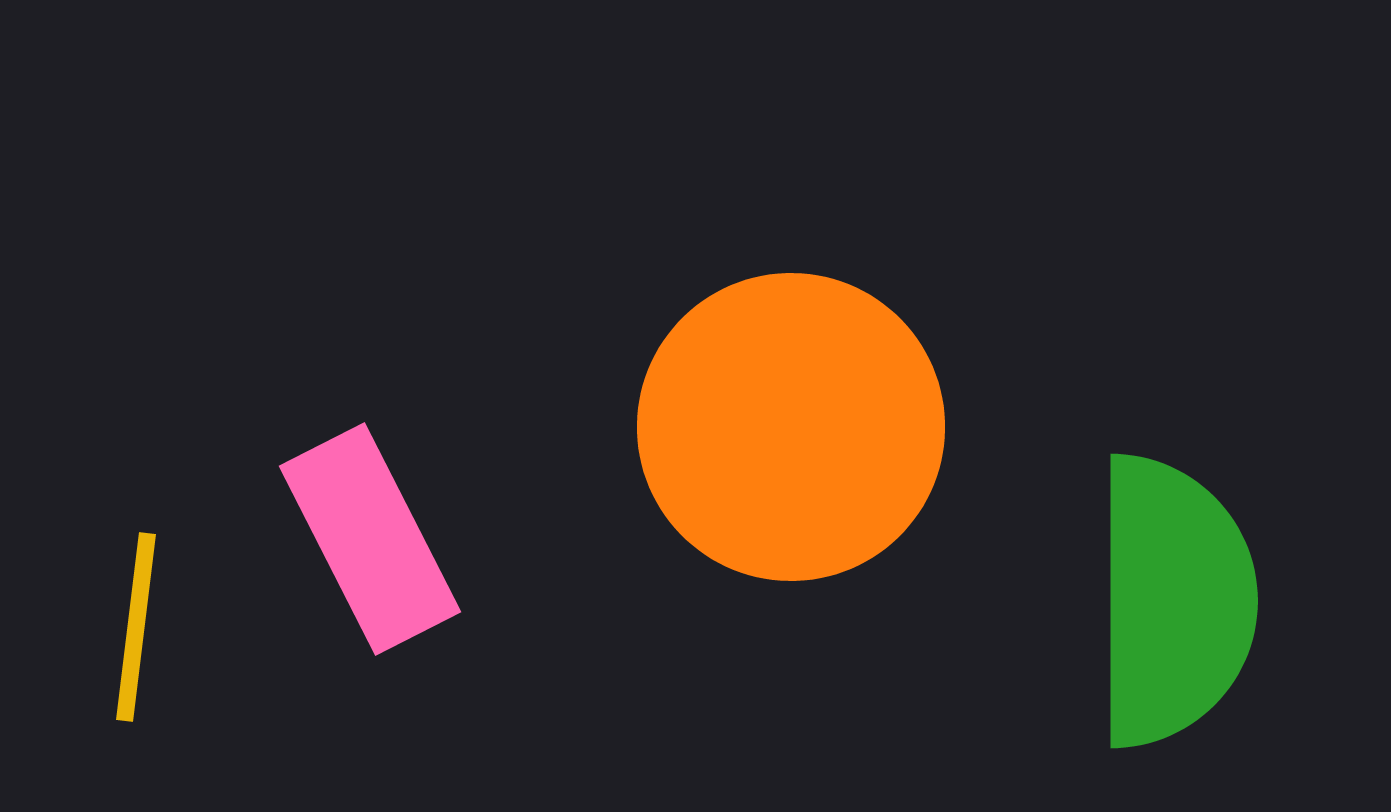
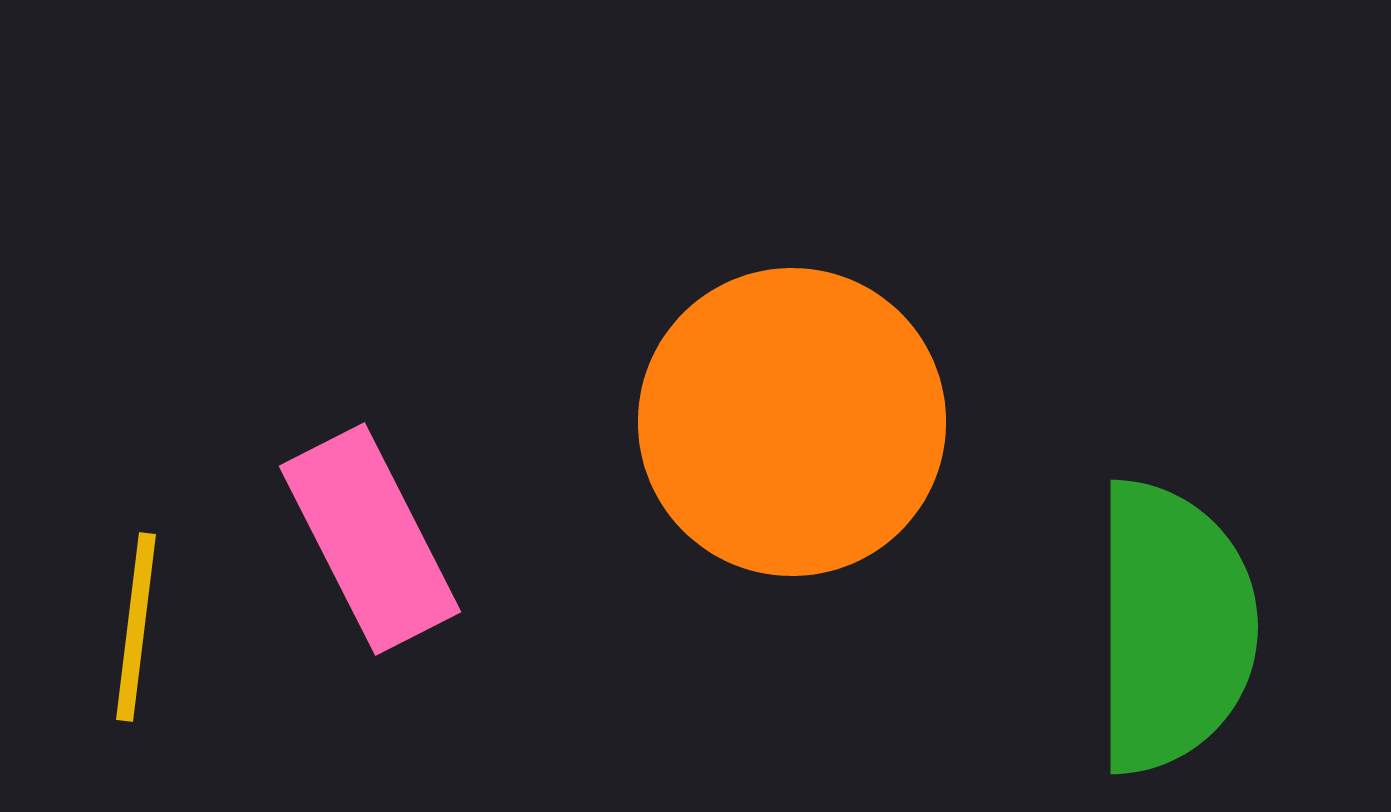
orange circle: moved 1 px right, 5 px up
green semicircle: moved 26 px down
